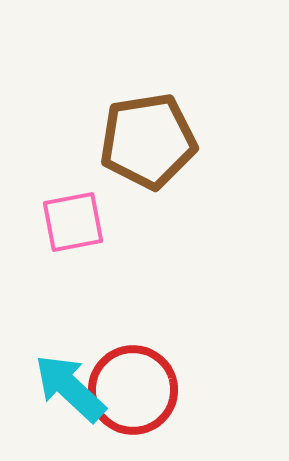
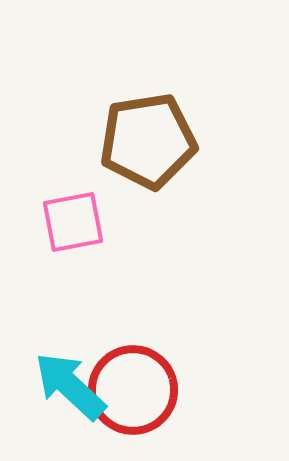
cyan arrow: moved 2 px up
